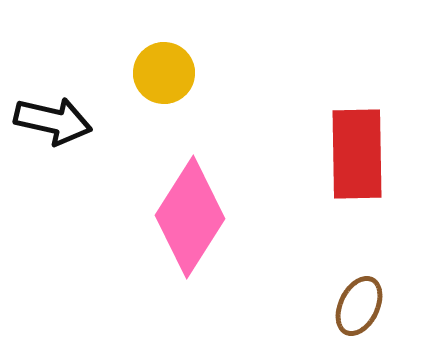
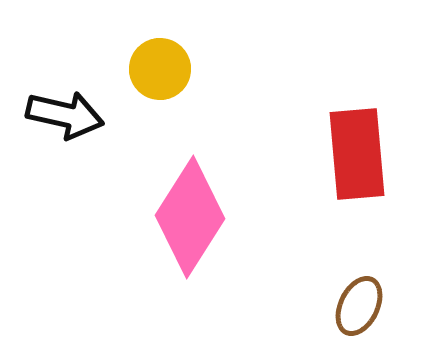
yellow circle: moved 4 px left, 4 px up
black arrow: moved 12 px right, 6 px up
red rectangle: rotated 4 degrees counterclockwise
